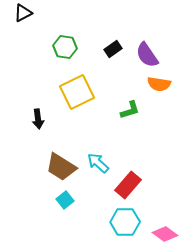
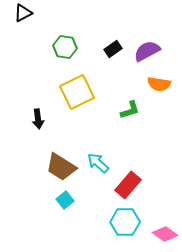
purple semicircle: moved 4 px up; rotated 96 degrees clockwise
